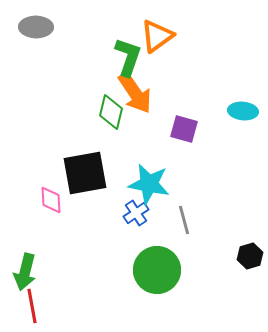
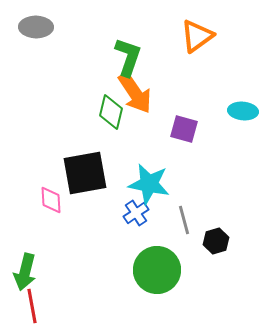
orange triangle: moved 40 px right
black hexagon: moved 34 px left, 15 px up
